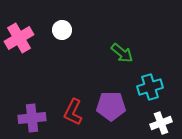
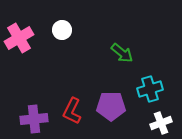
cyan cross: moved 2 px down
red L-shape: moved 1 px left, 1 px up
purple cross: moved 2 px right, 1 px down
